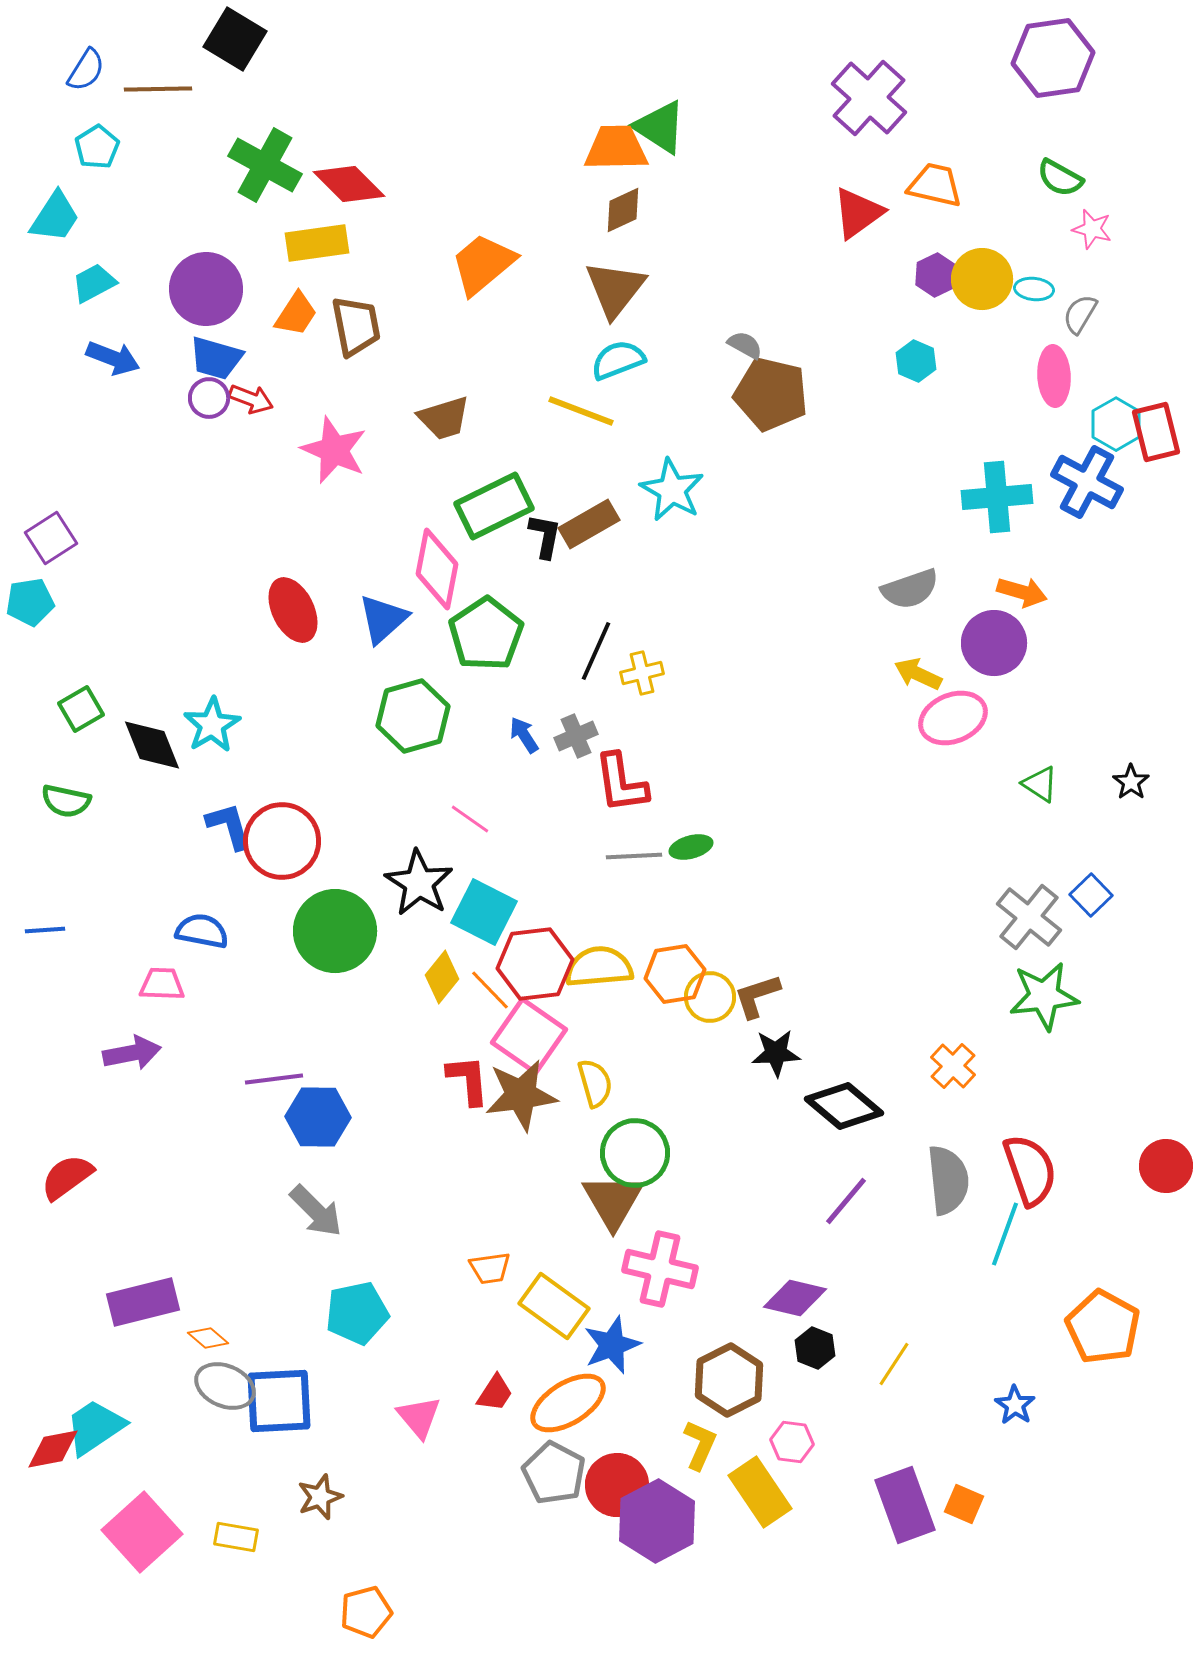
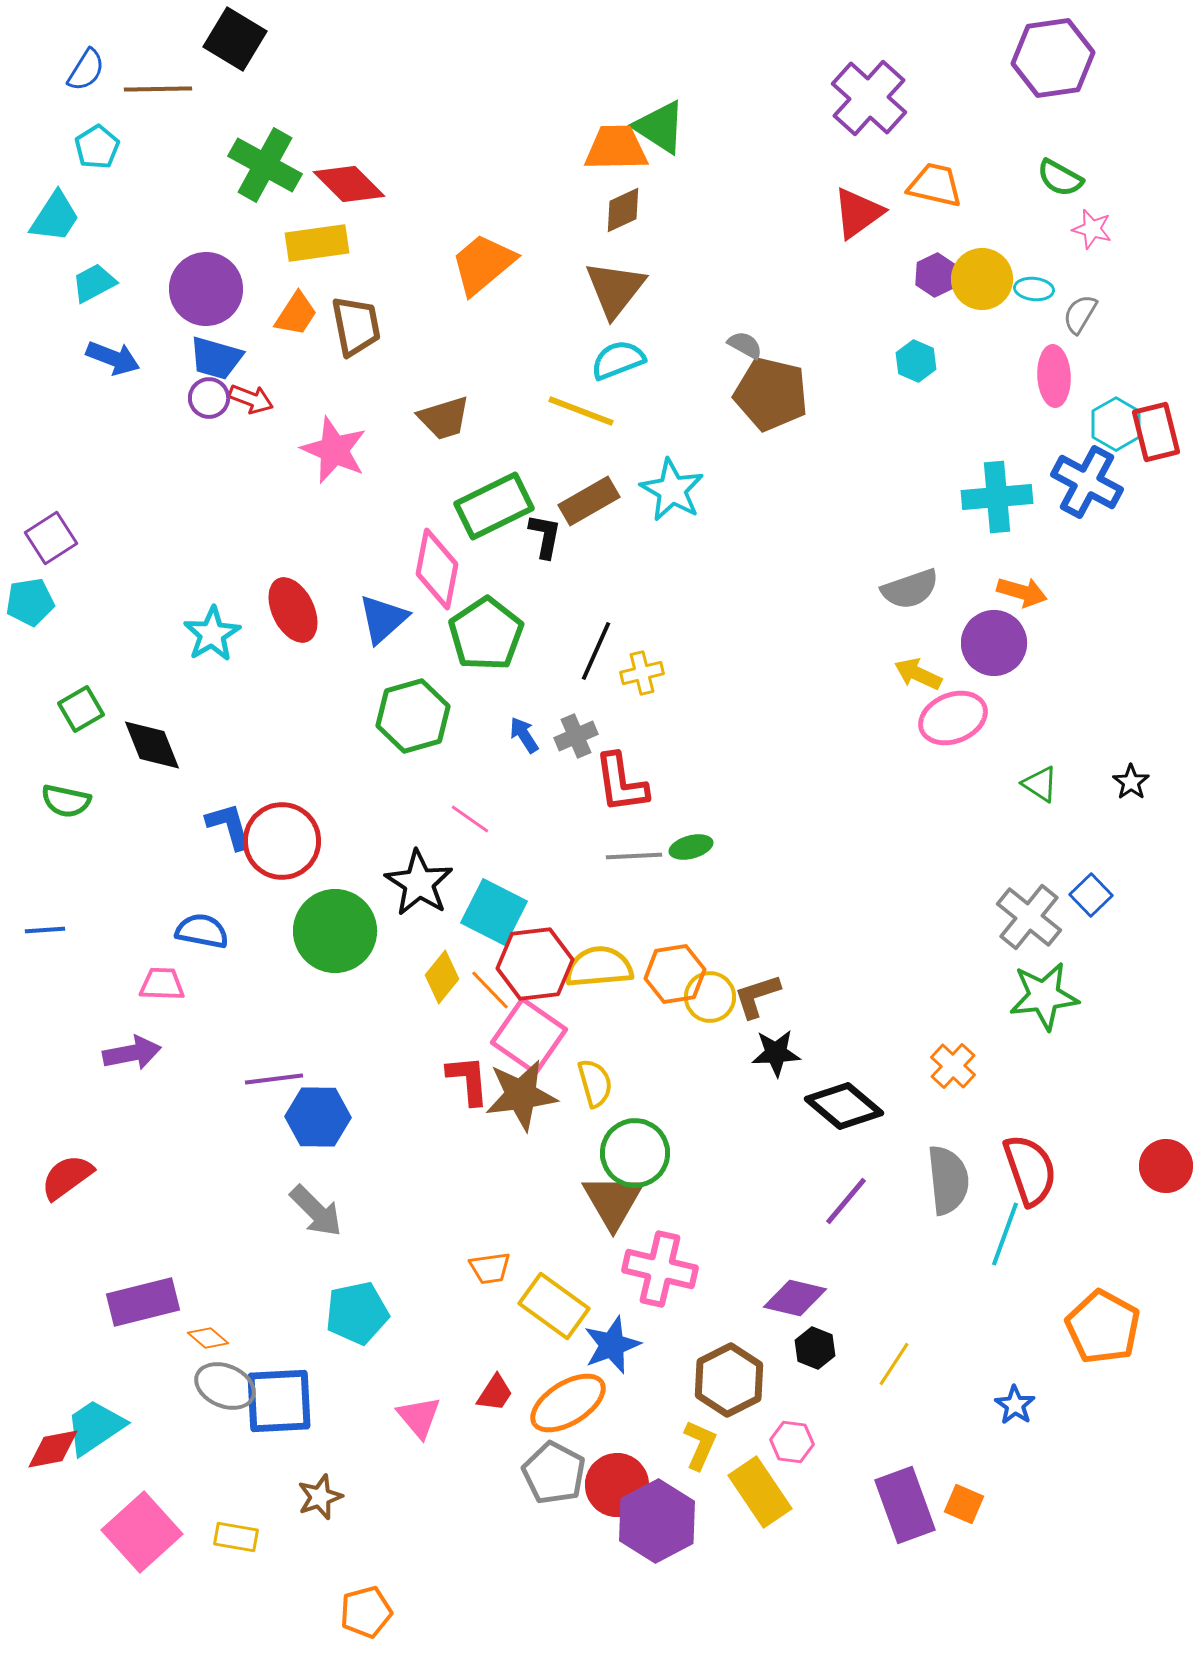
brown rectangle at (589, 524): moved 23 px up
cyan star at (212, 725): moved 91 px up
cyan square at (484, 912): moved 10 px right
